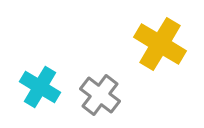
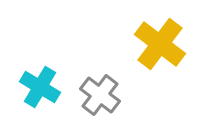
yellow cross: rotated 6 degrees clockwise
